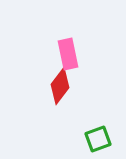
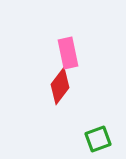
pink rectangle: moved 1 px up
